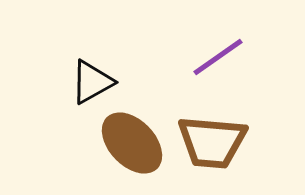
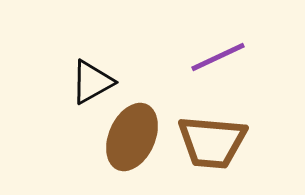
purple line: rotated 10 degrees clockwise
brown ellipse: moved 6 px up; rotated 68 degrees clockwise
